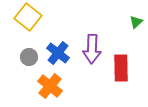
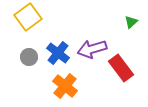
yellow square: rotated 16 degrees clockwise
green triangle: moved 5 px left
purple arrow: rotated 72 degrees clockwise
red rectangle: rotated 36 degrees counterclockwise
orange cross: moved 15 px right
